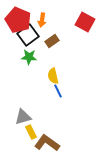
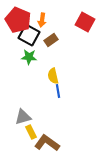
black square: moved 1 px right; rotated 25 degrees counterclockwise
brown rectangle: moved 1 px left, 1 px up
blue line: rotated 16 degrees clockwise
